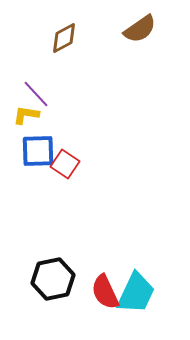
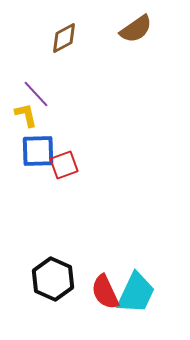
brown semicircle: moved 4 px left
yellow L-shape: rotated 68 degrees clockwise
red square: moved 1 px left, 1 px down; rotated 36 degrees clockwise
black hexagon: rotated 24 degrees counterclockwise
